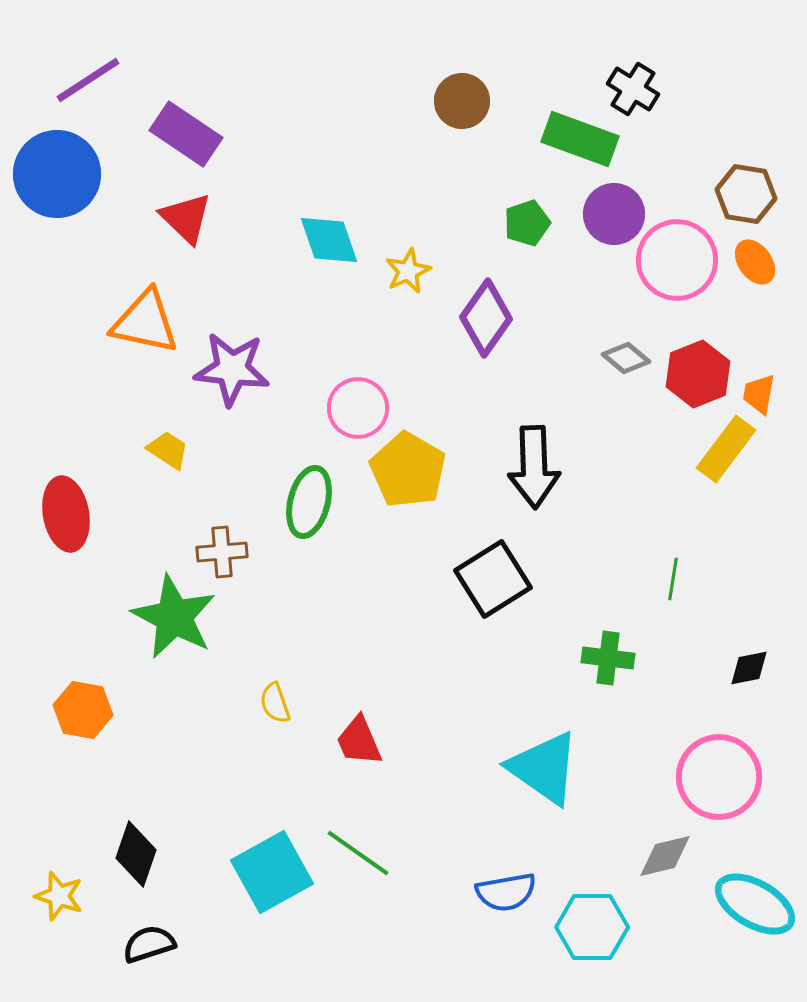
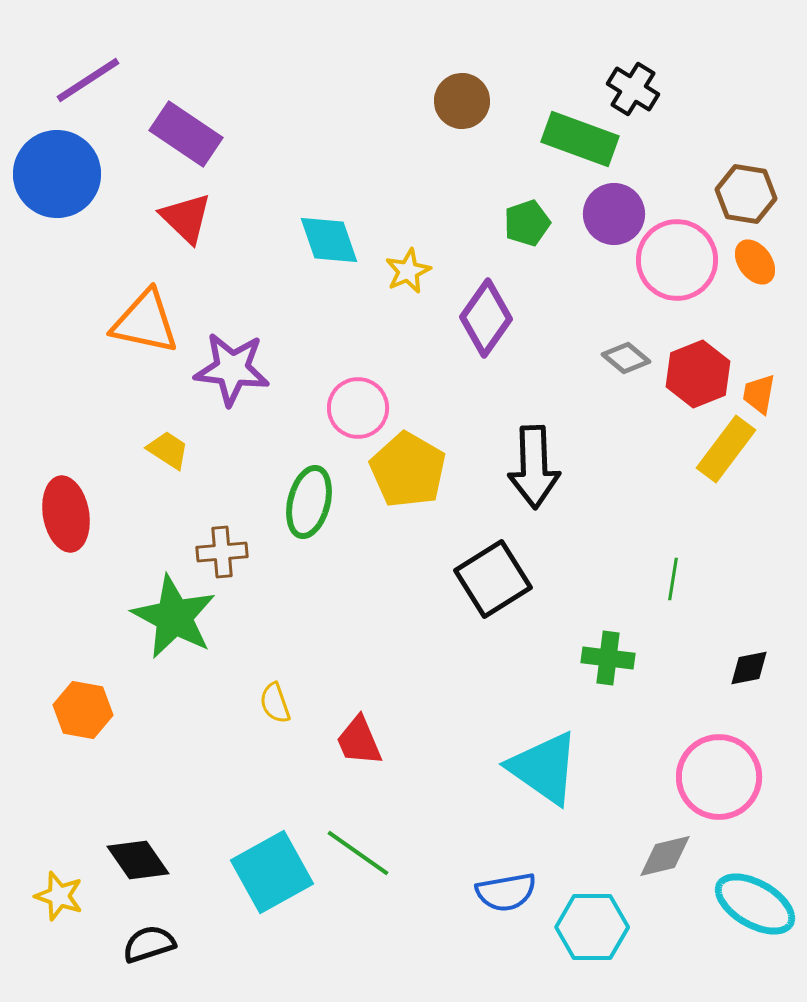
black diamond at (136, 854): moved 2 px right, 6 px down; rotated 54 degrees counterclockwise
